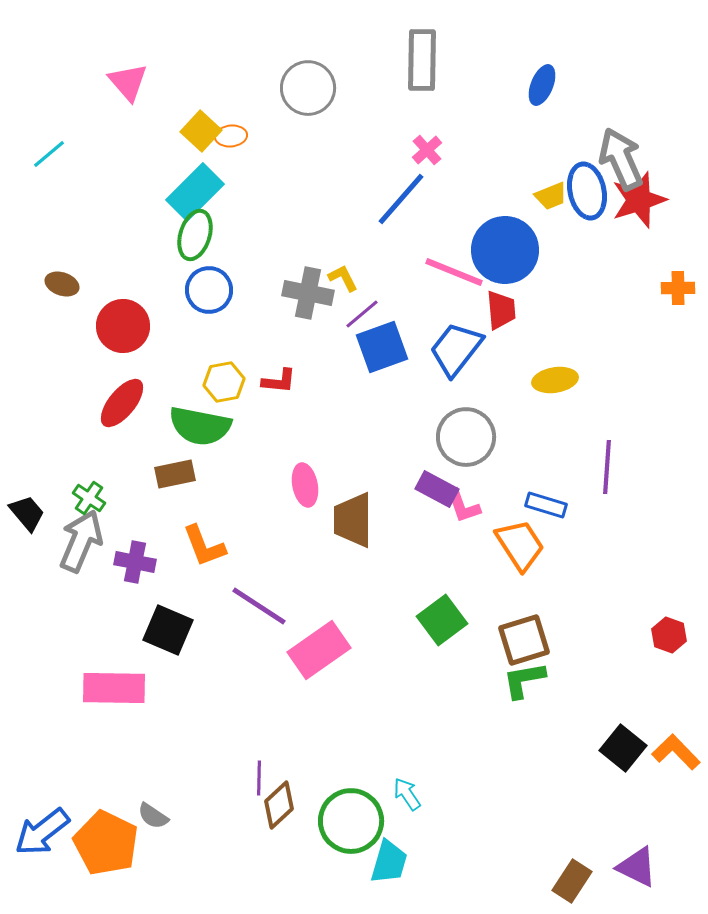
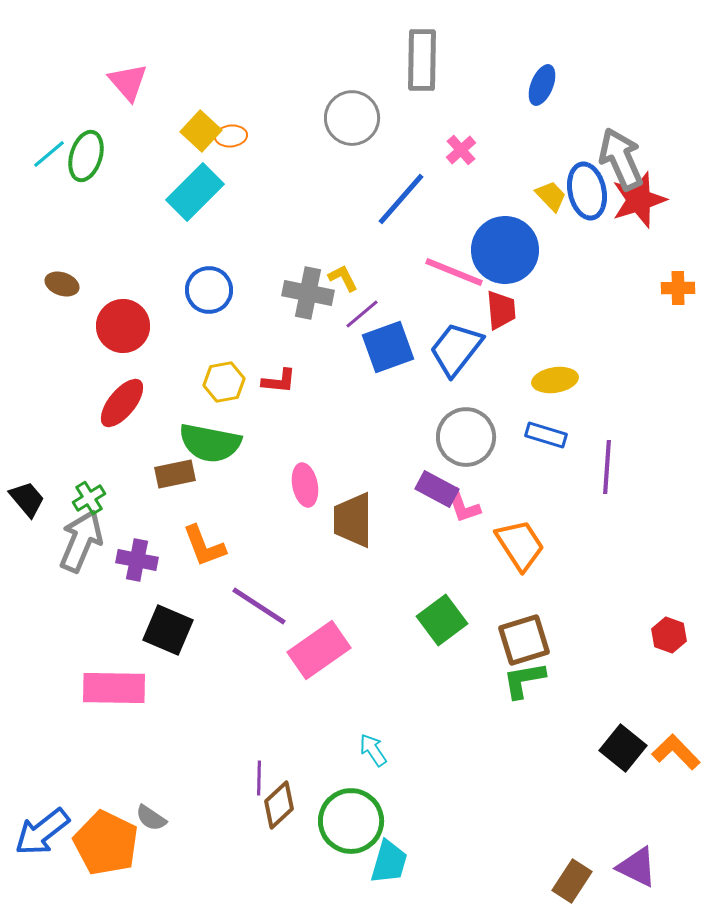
gray circle at (308, 88): moved 44 px right, 30 px down
pink cross at (427, 150): moved 34 px right
yellow trapezoid at (551, 196): rotated 112 degrees counterclockwise
green ellipse at (195, 235): moved 109 px left, 79 px up
blue square at (382, 347): moved 6 px right
green semicircle at (200, 426): moved 10 px right, 17 px down
green cross at (89, 498): rotated 24 degrees clockwise
blue rectangle at (546, 505): moved 70 px up
black trapezoid at (27, 513): moved 14 px up
purple cross at (135, 562): moved 2 px right, 2 px up
cyan arrow at (407, 794): moved 34 px left, 44 px up
gray semicircle at (153, 816): moved 2 px left, 2 px down
